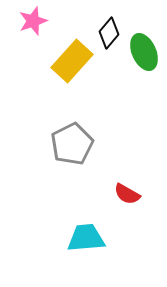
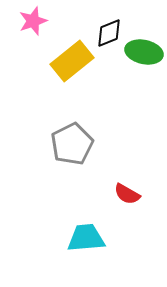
black diamond: rotated 28 degrees clockwise
green ellipse: rotated 54 degrees counterclockwise
yellow rectangle: rotated 9 degrees clockwise
